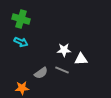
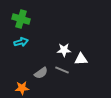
cyan arrow: rotated 40 degrees counterclockwise
